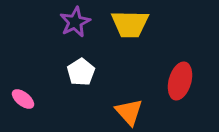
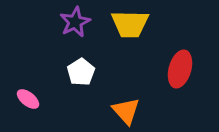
red ellipse: moved 12 px up
pink ellipse: moved 5 px right
orange triangle: moved 3 px left, 1 px up
